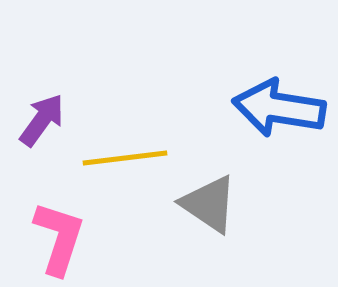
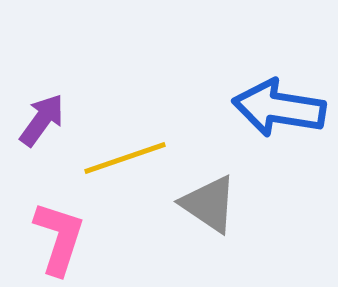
yellow line: rotated 12 degrees counterclockwise
